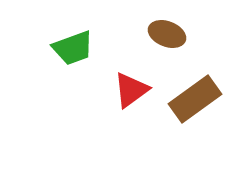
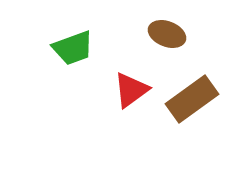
brown rectangle: moved 3 px left
